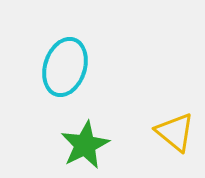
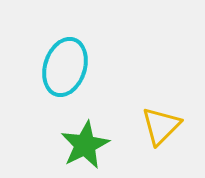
yellow triangle: moved 14 px left, 6 px up; rotated 36 degrees clockwise
